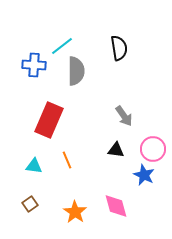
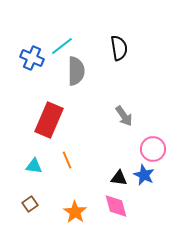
blue cross: moved 2 px left, 7 px up; rotated 20 degrees clockwise
black triangle: moved 3 px right, 28 px down
